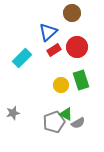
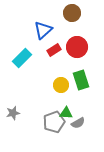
blue triangle: moved 5 px left, 2 px up
green triangle: moved 1 px up; rotated 24 degrees counterclockwise
